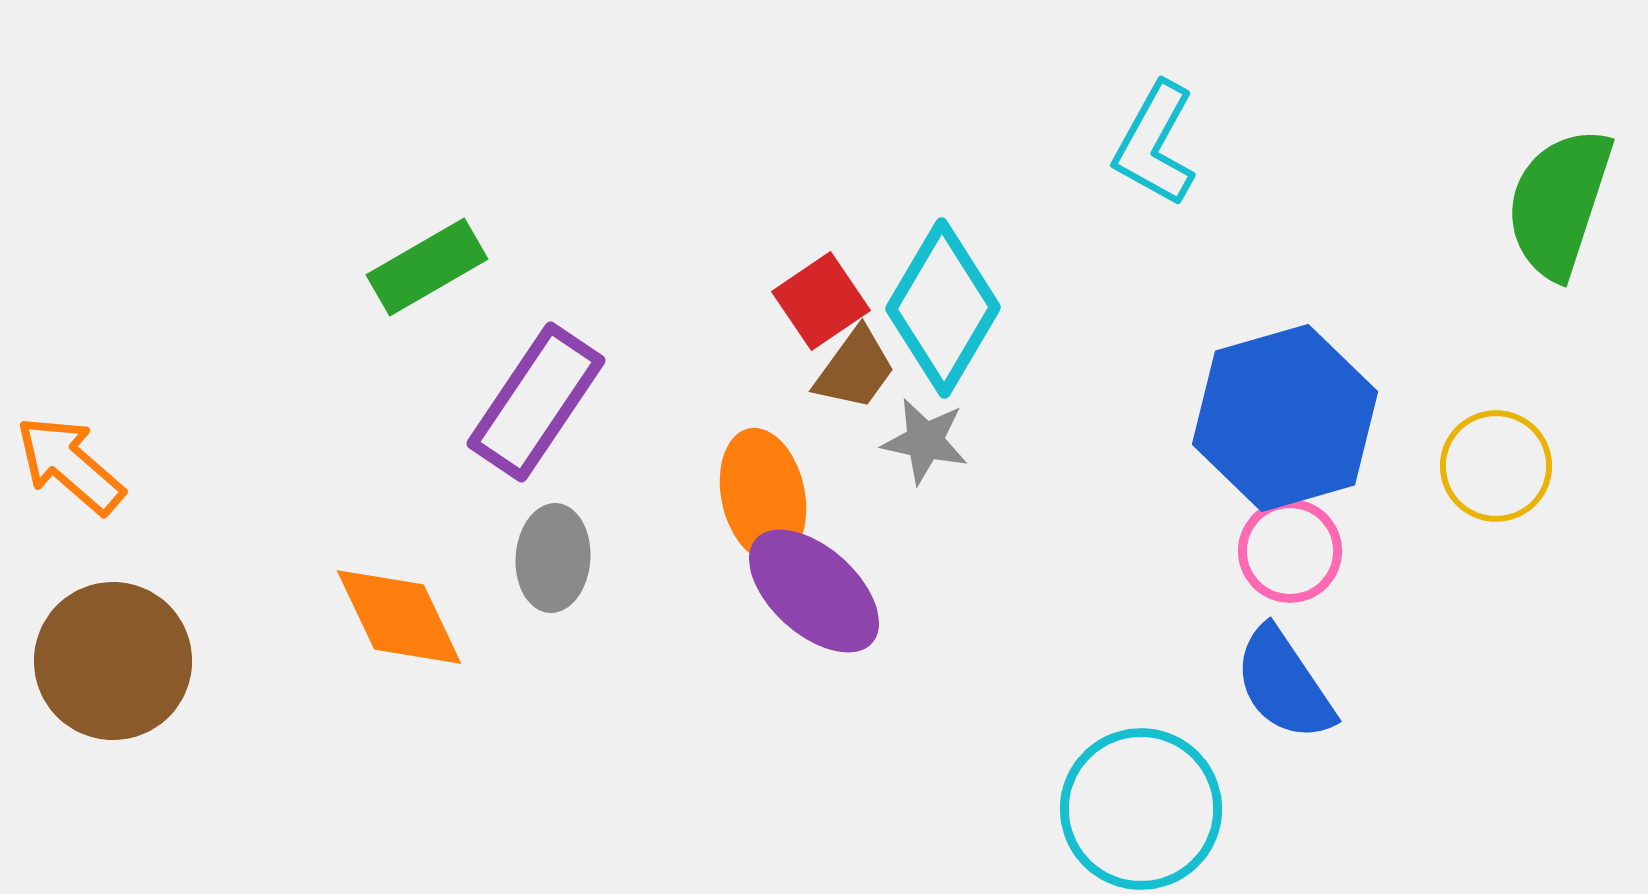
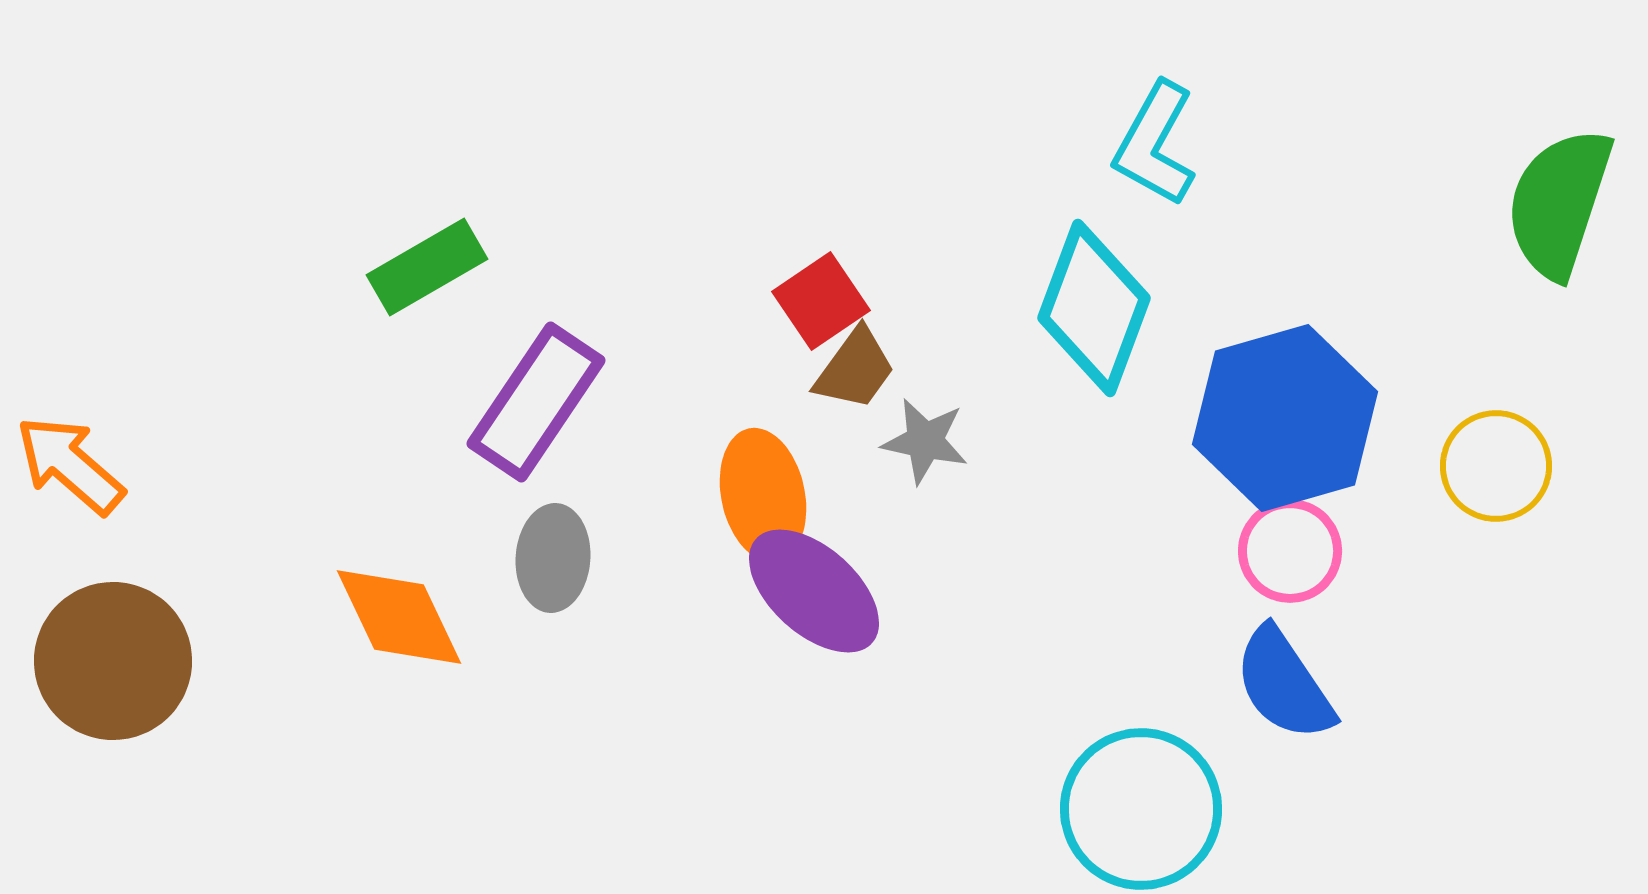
cyan diamond: moved 151 px right; rotated 10 degrees counterclockwise
